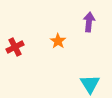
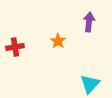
red cross: rotated 18 degrees clockwise
cyan triangle: rotated 15 degrees clockwise
